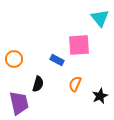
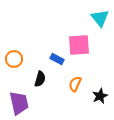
blue rectangle: moved 1 px up
black semicircle: moved 2 px right, 5 px up
